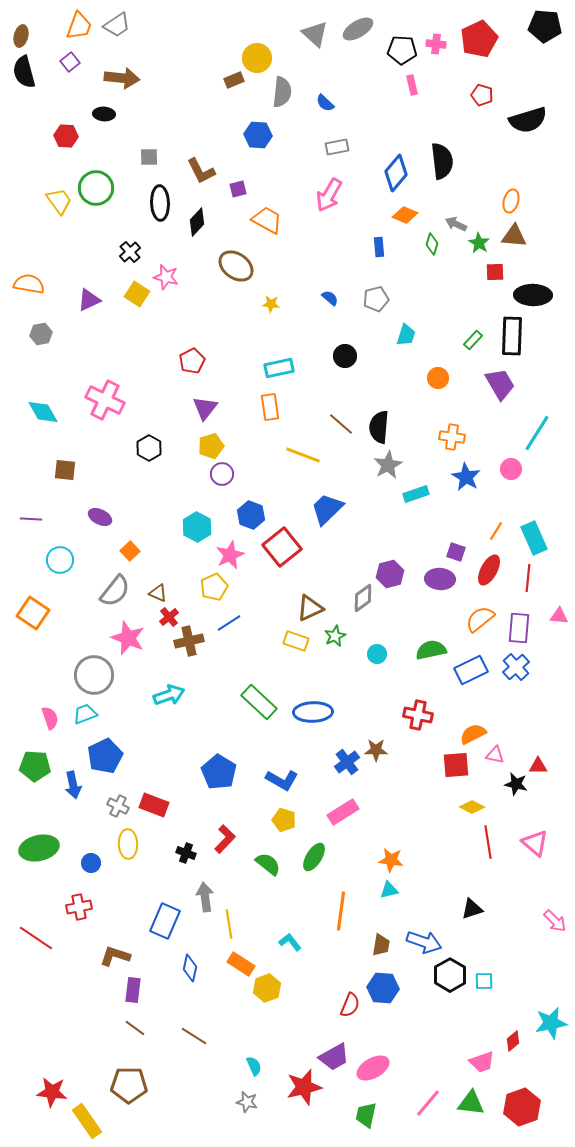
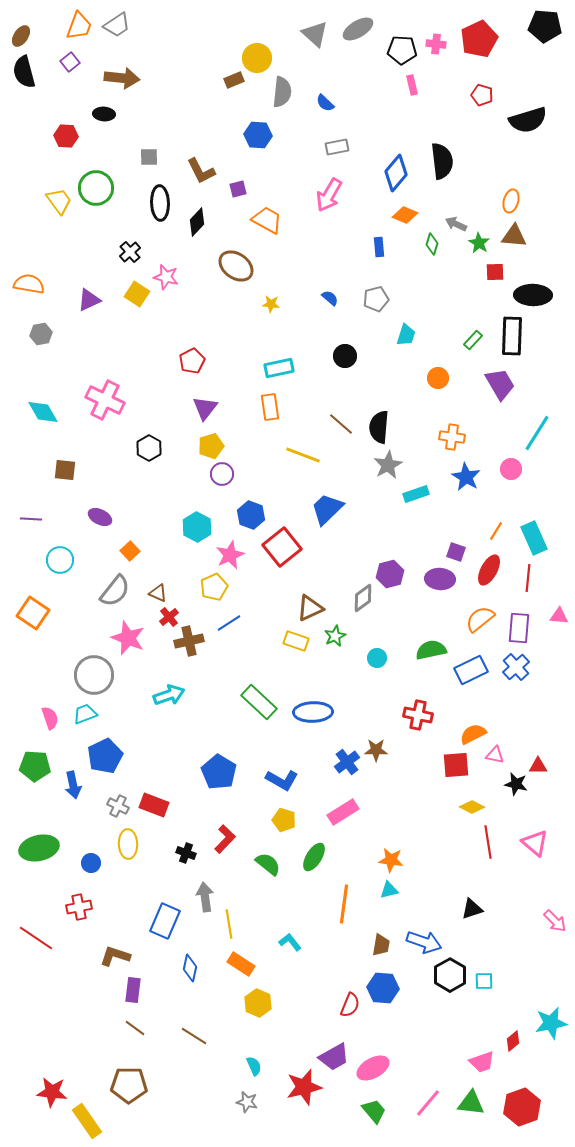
brown ellipse at (21, 36): rotated 20 degrees clockwise
cyan circle at (377, 654): moved 4 px down
orange line at (341, 911): moved 3 px right, 7 px up
yellow hexagon at (267, 988): moved 9 px left, 15 px down; rotated 16 degrees counterclockwise
green trapezoid at (366, 1115): moved 8 px right, 4 px up; rotated 128 degrees clockwise
